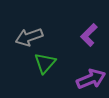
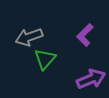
purple L-shape: moved 4 px left
green triangle: moved 4 px up
